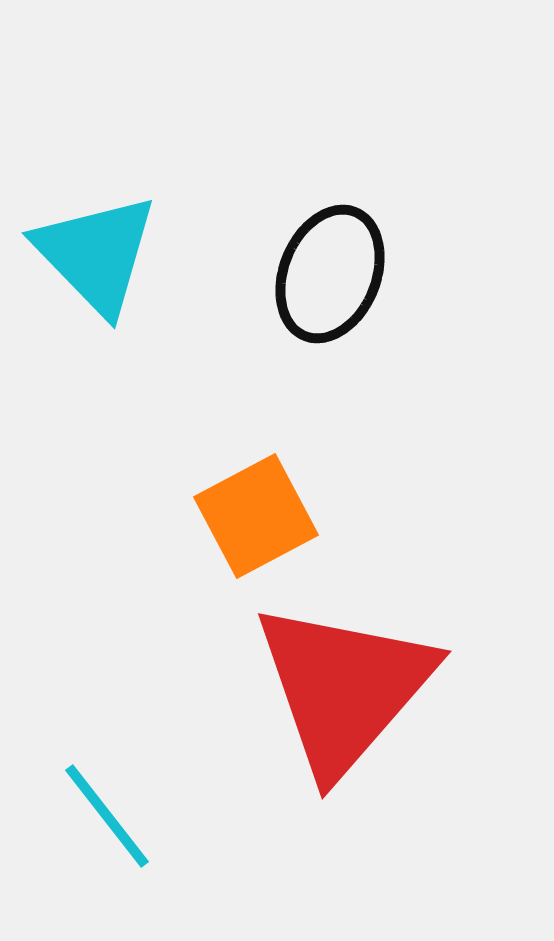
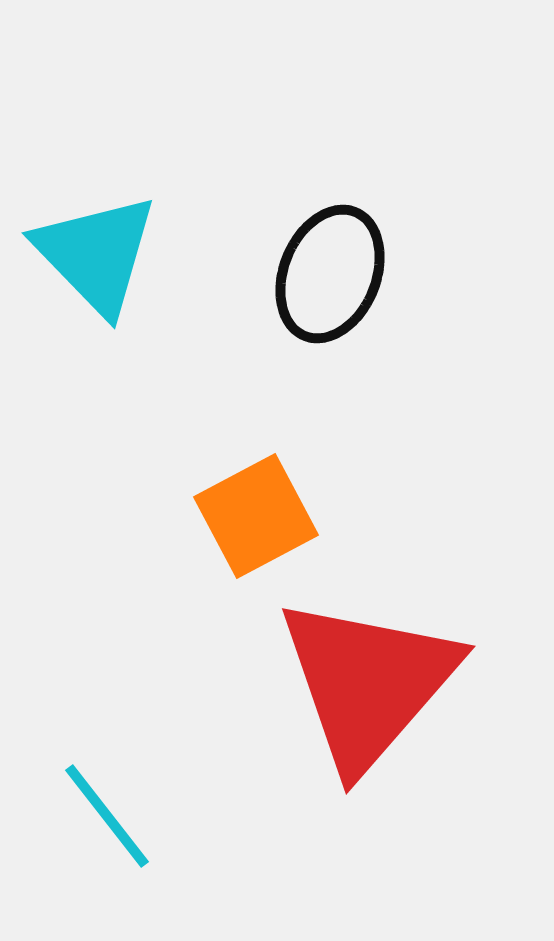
red triangle: moved 24 px right, 5 px up
